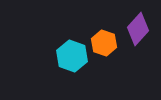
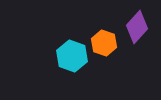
purple diamond: moved 1 px left, 2 px up
